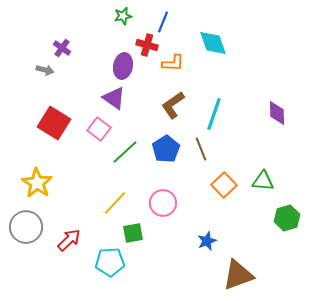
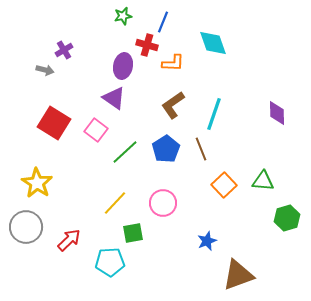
purple cross: moved 2 px right, 2 px down; rotated 24 degrees clockwise
pink square: moved 3 px left, 1 px down
